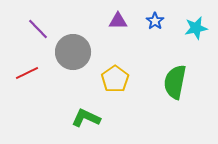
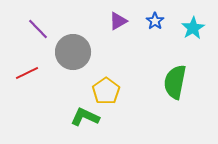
purple triangle: rotated 30 degrees counterclockwise
cyan star: moved 3 px left; rotated 20 degrees counterclockwise
yellow pentagon: moved 9 px left, 12 px down
green L-shape: moved 1 px left, 1 px up
